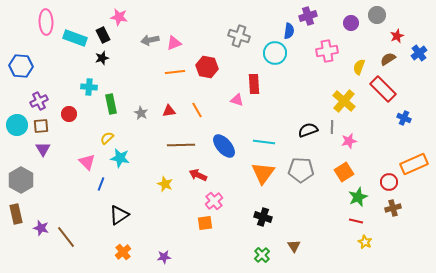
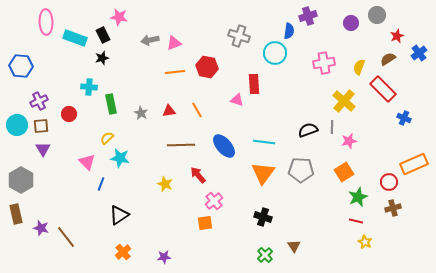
pink cross at (327, 51): moved 3 px left, 12 px down
red arrow at (198, 175): rotated 24 degrees clockwise
green cross at (262, 255): moved 3 px right
